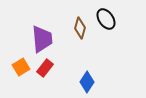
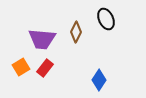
black ellipse: rotated 10 degrees clockwise
brown diamond: moved 4 px left, 4 px down; rotated 10 degrees clockwise
purple trapezoid: rotated 100 degrees clockwise
blue diamond: moved 12 px right, 2 px up
